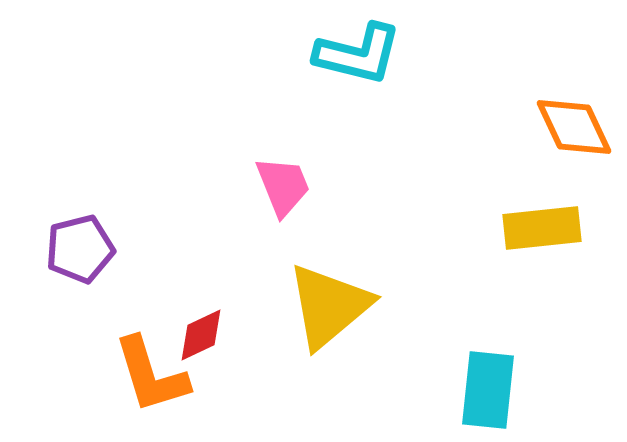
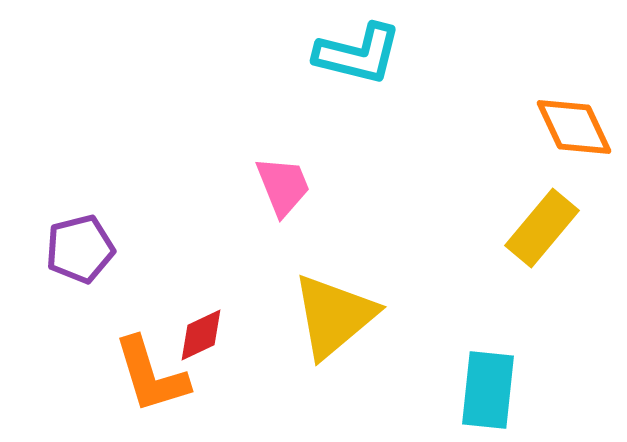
yellow rectangle: rotated 44 degrees counterclockwise
yellow triangle: moved 5 px right, 10 px down
